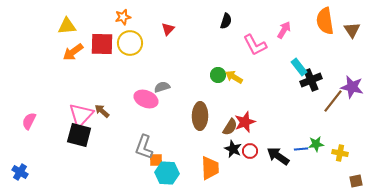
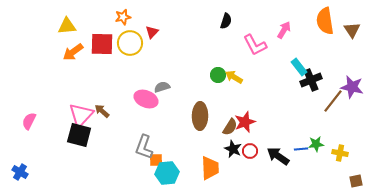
red triangle: moved 16 px left, 3 px down
cyan hexagon: rotated 10 degrees counterclockwise
